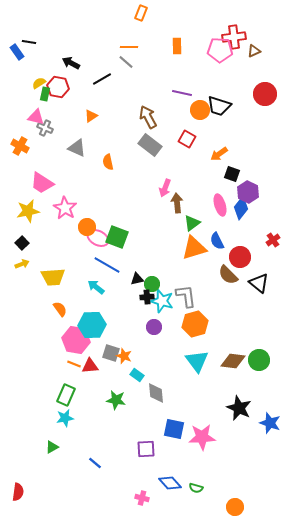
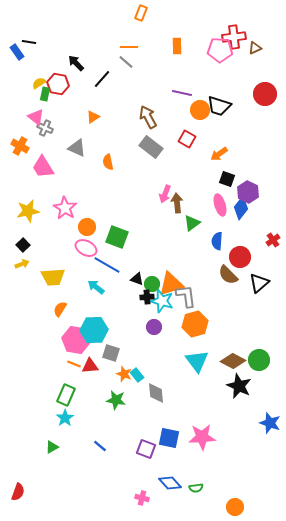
brown triangle at (254, 51): moved 1 px right, 3 px up
black arrow at (71, 63): moved 5 px right; rotated 18 degrees clockwise
black line at (102, 79): rotated 18 degrees counterclockwise
red hexagon at (58, 87): moved 3 px up
orange triangle at (91, 116): moved 2 px right, 1 px down
pink triangle at (36, 117): rotated 24 degrees clockwise
gray rectangle at (150, 145): moved 1 px right, 2 px down
black square at (232, 174): moved 5 px left, 5 px down
pink trapezoid at (42, 183): moved 1 px right, 16 px up; rotated 25 degrees clockwise
pink arrow at (165, 188): moved 6 px down
pink ellipse at (98, 238): moved 12 px left, 10 px down
blue semicircle at (217, 241): rotated 30 degrees clockwise
black square at (22, 243): moved 1 px right, 2 px down
orange triangle at (194, 248): moved 23 px left, 36 px down
black triangle at (137, 279): rotated 32 degrees clockwise
black triangle at (259, 283): rotated 40 degrees clockwise
orange semicircle at (60, 309): rotated 112 degrees counterclockwise
cyan hexagon at (92, 325): moved 2 px right, 5 px down
orange star at (124, 356): moved 18 px down
brown diamond at (233, 361): rotated 20 degrees clockwise
cyan rectangle at (137, 375): rotated 16 degrees clockwise
black star at (239, 408): moved 22 px up
cyan star at (65, 418): rotated 24 degrees counterclockwise
blue square at (174, 429): moved 5 px left, 9 px down
purple square at (146, 449): rotated 24 degrees clockwise
blue line at (95, 463): moved 5 px right, 17 px up
green semicircle at (196, 488): rotated 24 degrees counterclockwise
red semicircle at (18, 492): rotated 12 degrees clockwise
